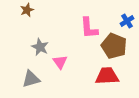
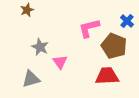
blue cross: rotated 16 degrees counterclockwise
pink L-shape: rotated 80 degrees clockwise
